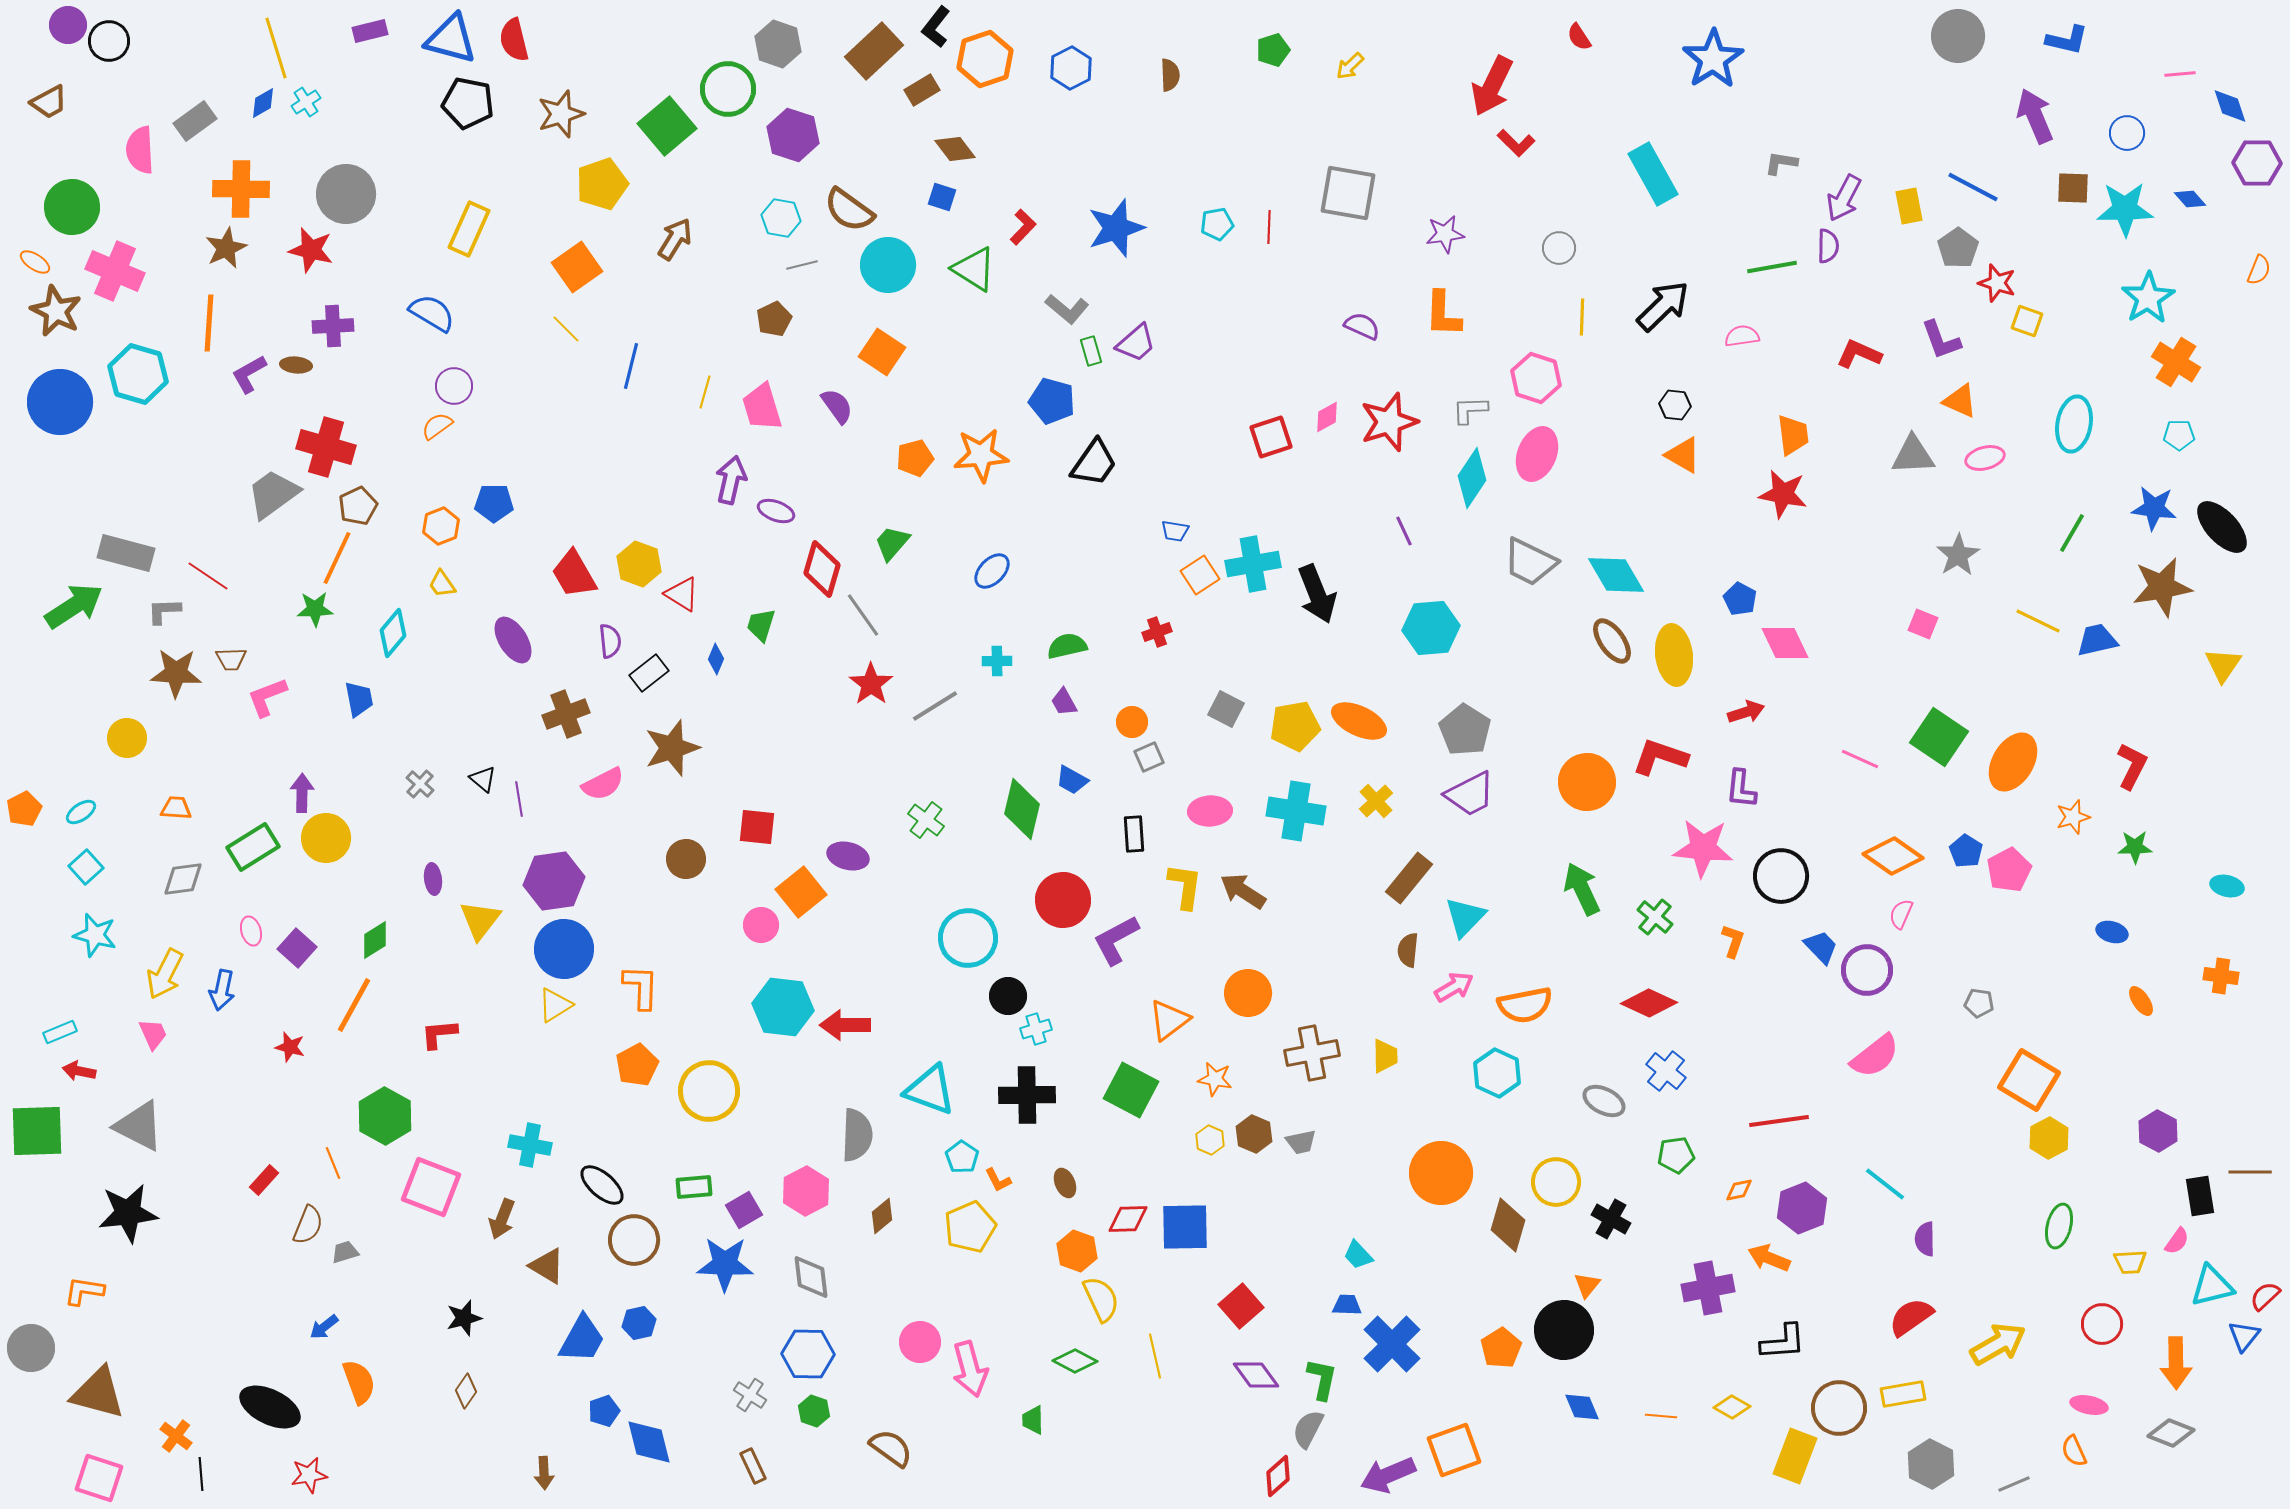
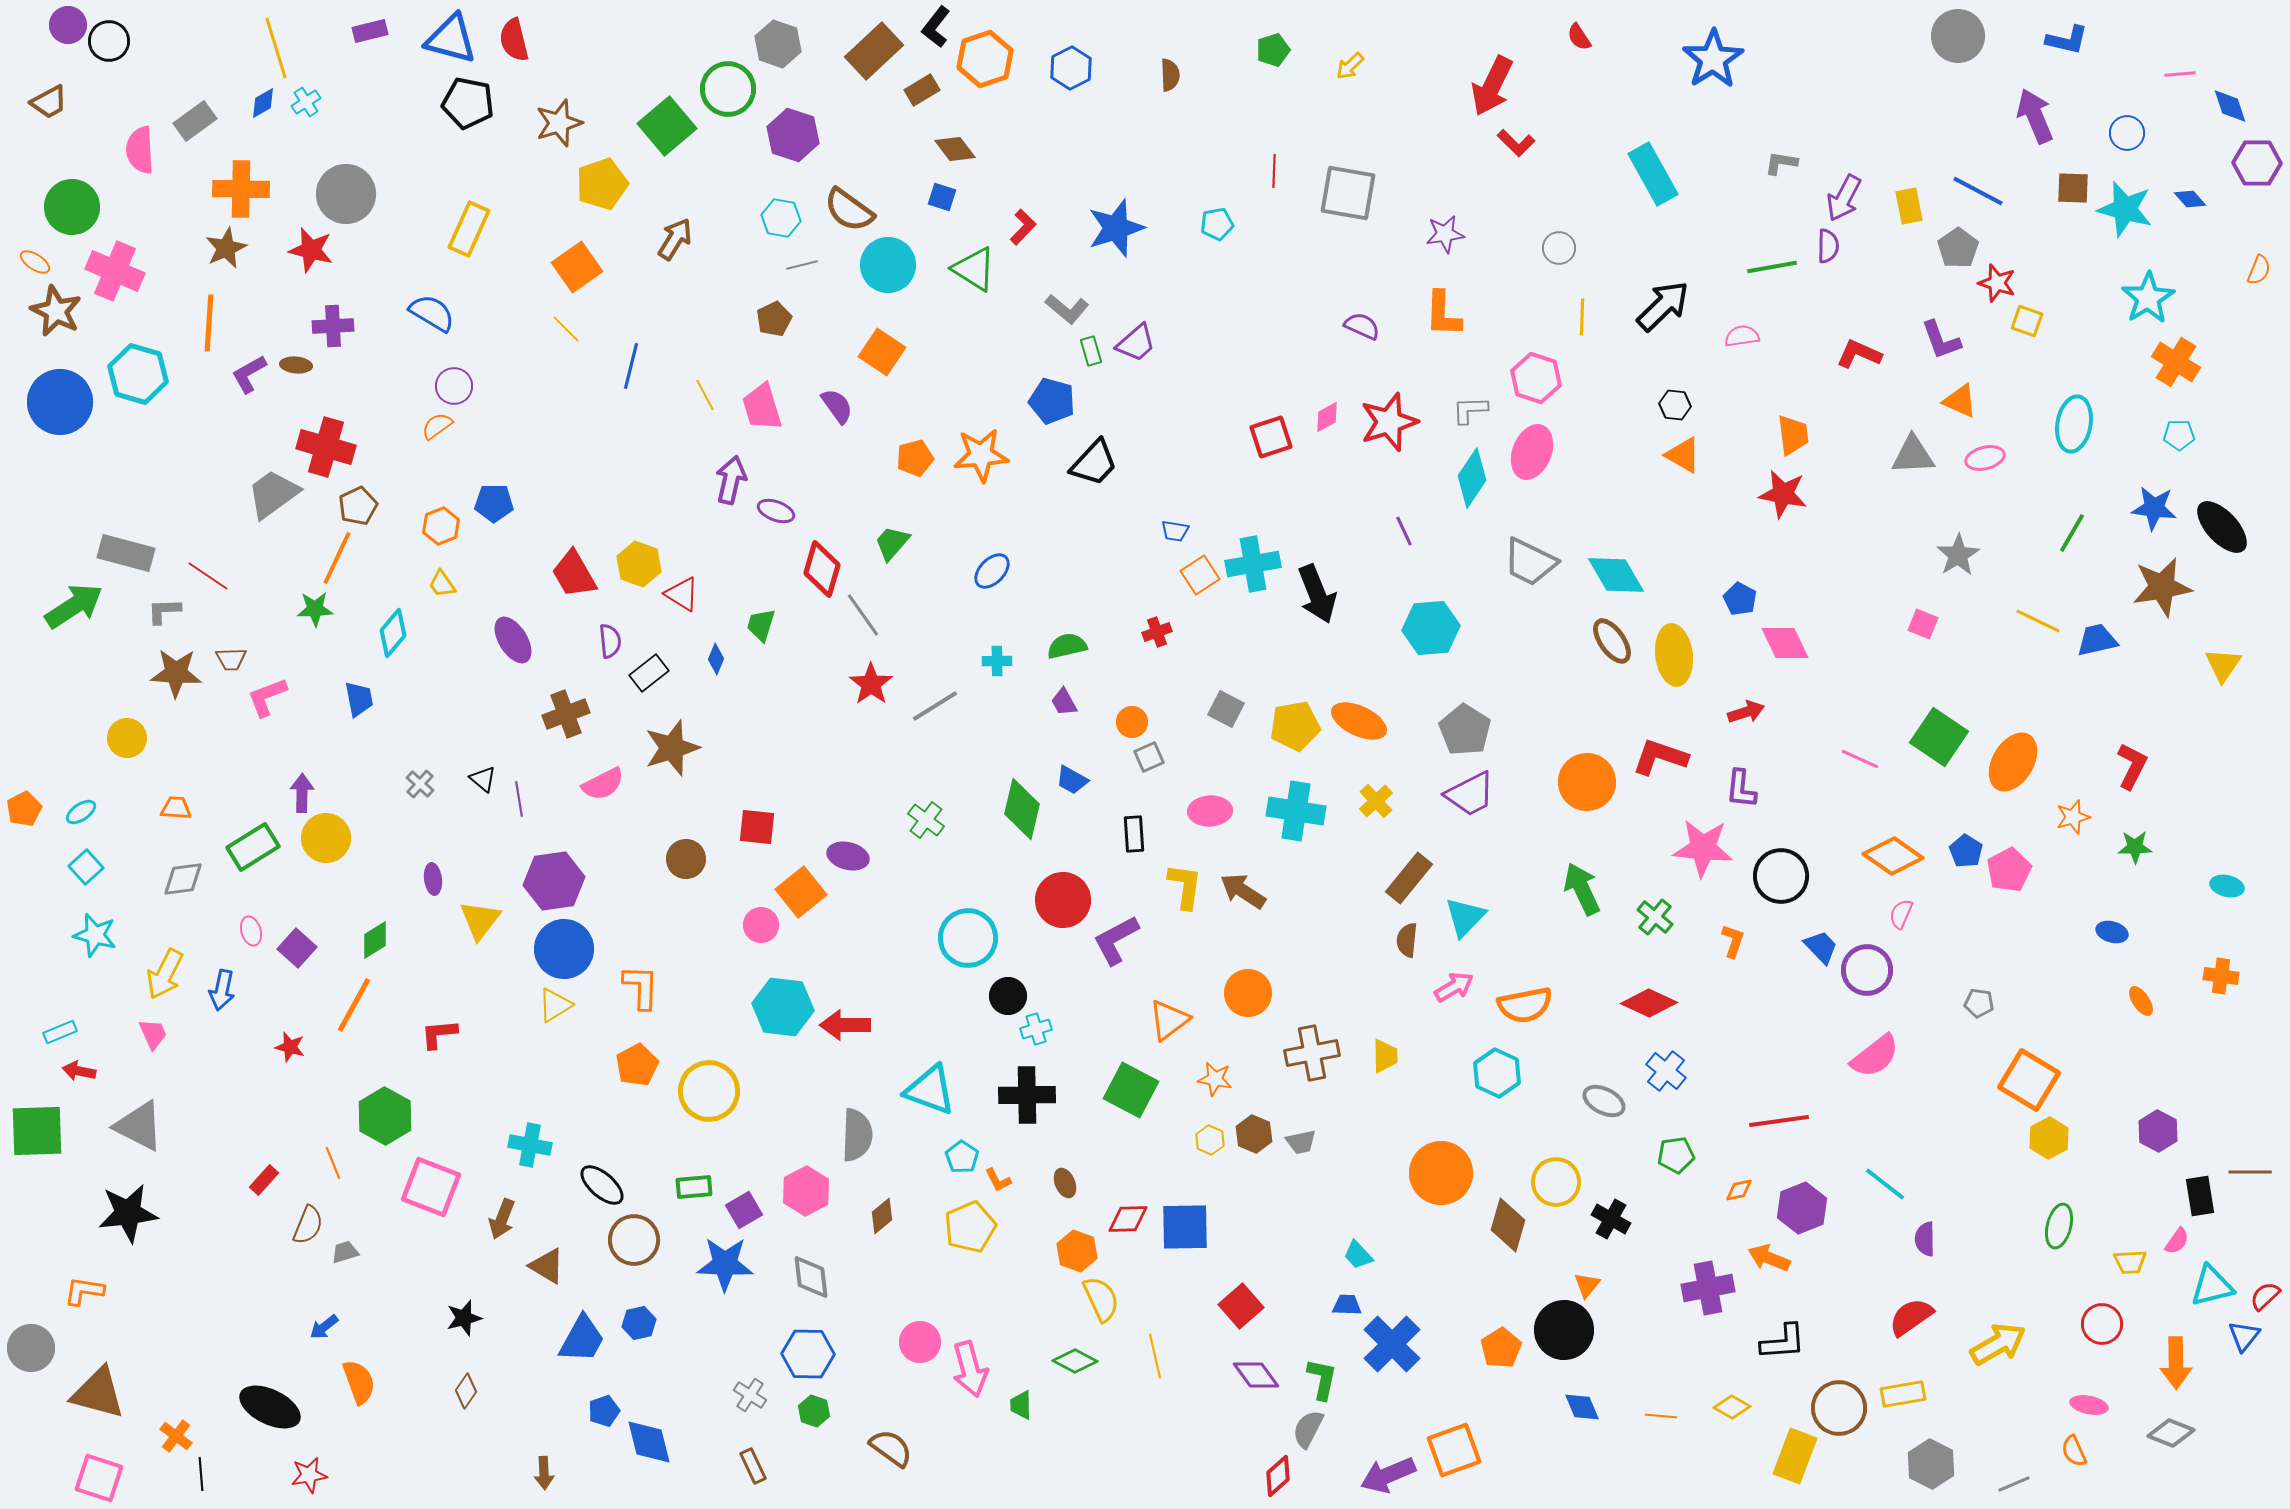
brown star at (561, 114): moved 2 px left, 9 px down
blue line at (1973, 187): moved 5 px right, 4 px down
cyan star at (2125, 209): rotated 16 degrees clockwise
red line at (1269, 227): moved 5 px right, 56 px up
yellow line at (705, 392): moved 3 px down; rotated 44 degrees counterclockwise
pink ellipse at (1537, 454): moved 5 px left, 2 px up
black trapezoid at (1094, 463): rotated 8 degrees clockwise
brown semicircle at (1408, 950): moved 1 px left, 10 px up
green trapezoid at (1033, 1420): moved 12 px left, 15 px up
